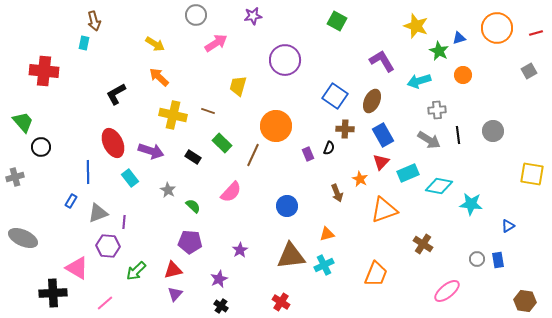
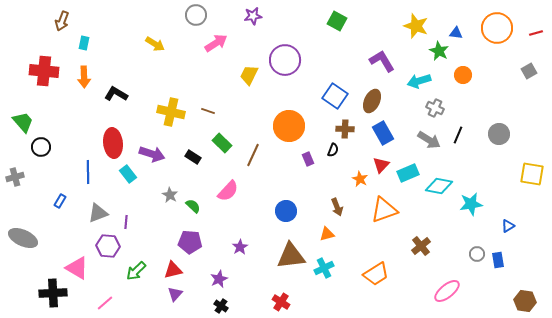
brown arrow at (94, 21): moved 32 px left; rotated 36 degrees clockwise
blue triangle at (459, 38): moved 3 px left, 5 px up; rotated 24 degrees clockwise
orange arrow at (159, 77): moved 75 px left; rotated 135 degrees counterclockwise
yellow trapezoid at (238, 86): moved 11 px right, 11 px up; rotated 10 degrees clockwise
black L-shape at (116, 94): rotated 60 degrees clockwise
gray cross at (437, 110): moved 2 px left, 2 px up; rotated 30 degrees clockwise
yellow cross at (173, 115): moved 2 px left, 3 px up
orange circle at (276, 126): moved 13 px right
gray circle at (493, 131): moved 6 px right, 3 px down
blue rectangle at (383, 135): moved 2 px up
black line at (458, 135): rotated 30 degrees clockwise
red ellipse at (113, 143): rotated 20 degrees clockwise
black semicircle at (329, 148): moved 4 px right, 2 px down
purple arrow at (151, 151): moved 1 px right, 3 px down
purple rectangle at (308, 154): moved 5 px down
red triangle at (381, 162): moved 3 px down
cyan rectangle at (130, 178): moved 2 px left, 4 px up
gray star at (168, 190): moved 2 px right, 5 px down
pink semicircle at (231, 192): moved 3 px left, 1 px up
brown arrow at (337, 193): moved 14 px down
blue rectangle at (71, 201): moved 11 px left
cyan star at (471, 204): rotated 15 degrees counterclockwise
blue circle at (287, 206): moved 1 px left, 5 px down
purple line at (124, 222): moved 2 px right
brown cross at (423, 244): moved 2 px left, 2 px down; rotated 18 degrees clockwise
purple star at (240, 250): moved 3 px up
gray circle at (477, 259): moved 5 px up
cyan cross at (324, 265): moved 3 px down
orange trapezoid at (376, 274): rotated 36 degrees clockwise
